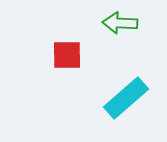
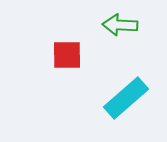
green arrow: moved 2 px down
